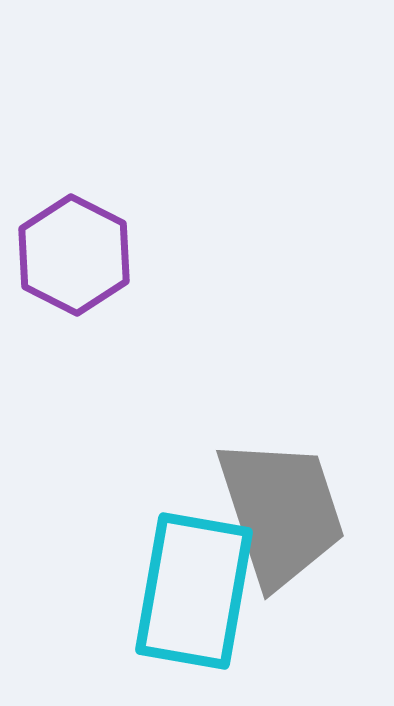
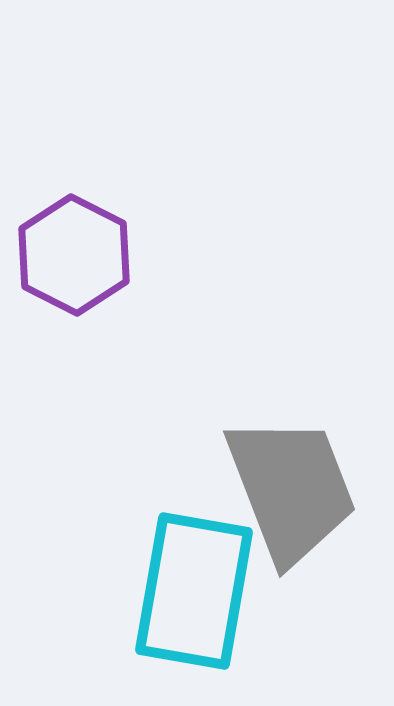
gray trapezoid: moved 10 px right, 23 px up; rotated 3 degrees counterclockwise
